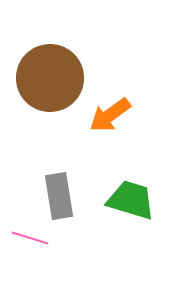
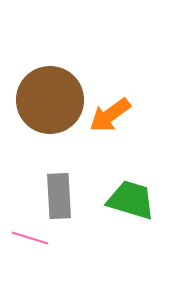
brown circle: moved 22 px down
gray rectangle: rotated 6 degrees clockwise
